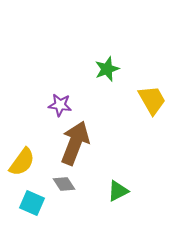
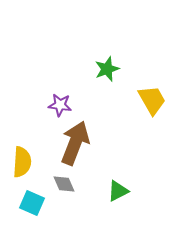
yellow semicircle: rotated 32 degrees counterclockwise
gray diamond: rotated 10 degrees clockwise
